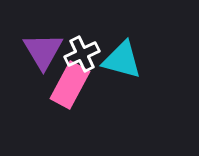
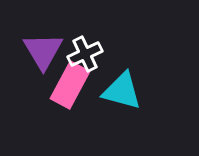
white cross: moved 3 px right
cyan triangle: moved 31 px down
